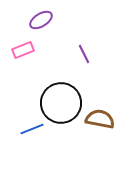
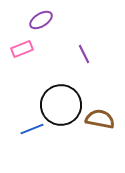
pink rectangle: moved 1 px left, 1 px up
black circle: moved 2 px down
